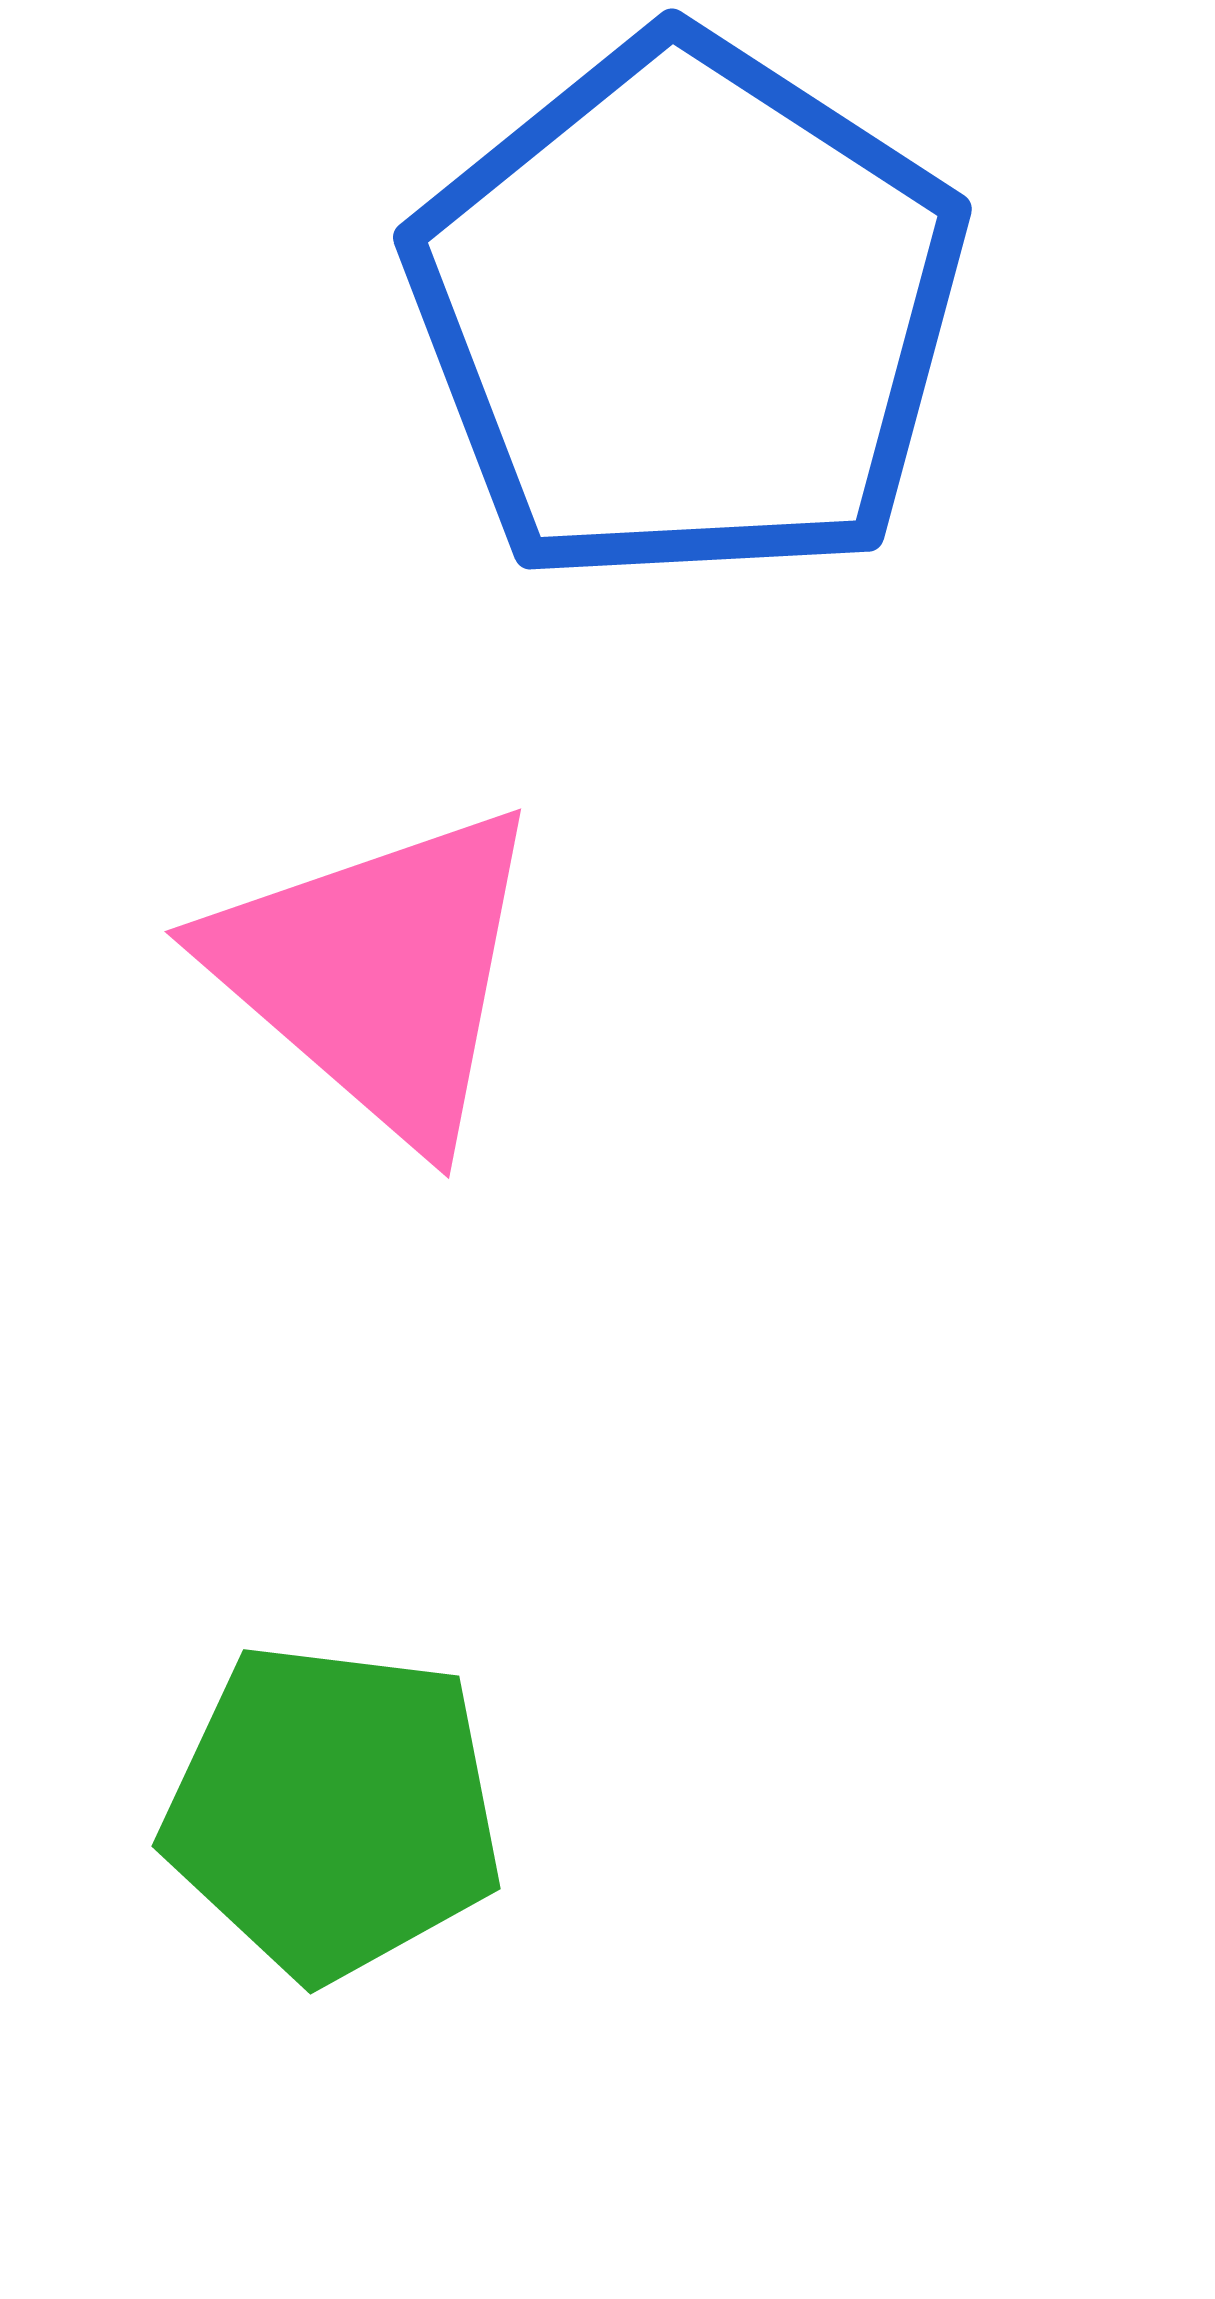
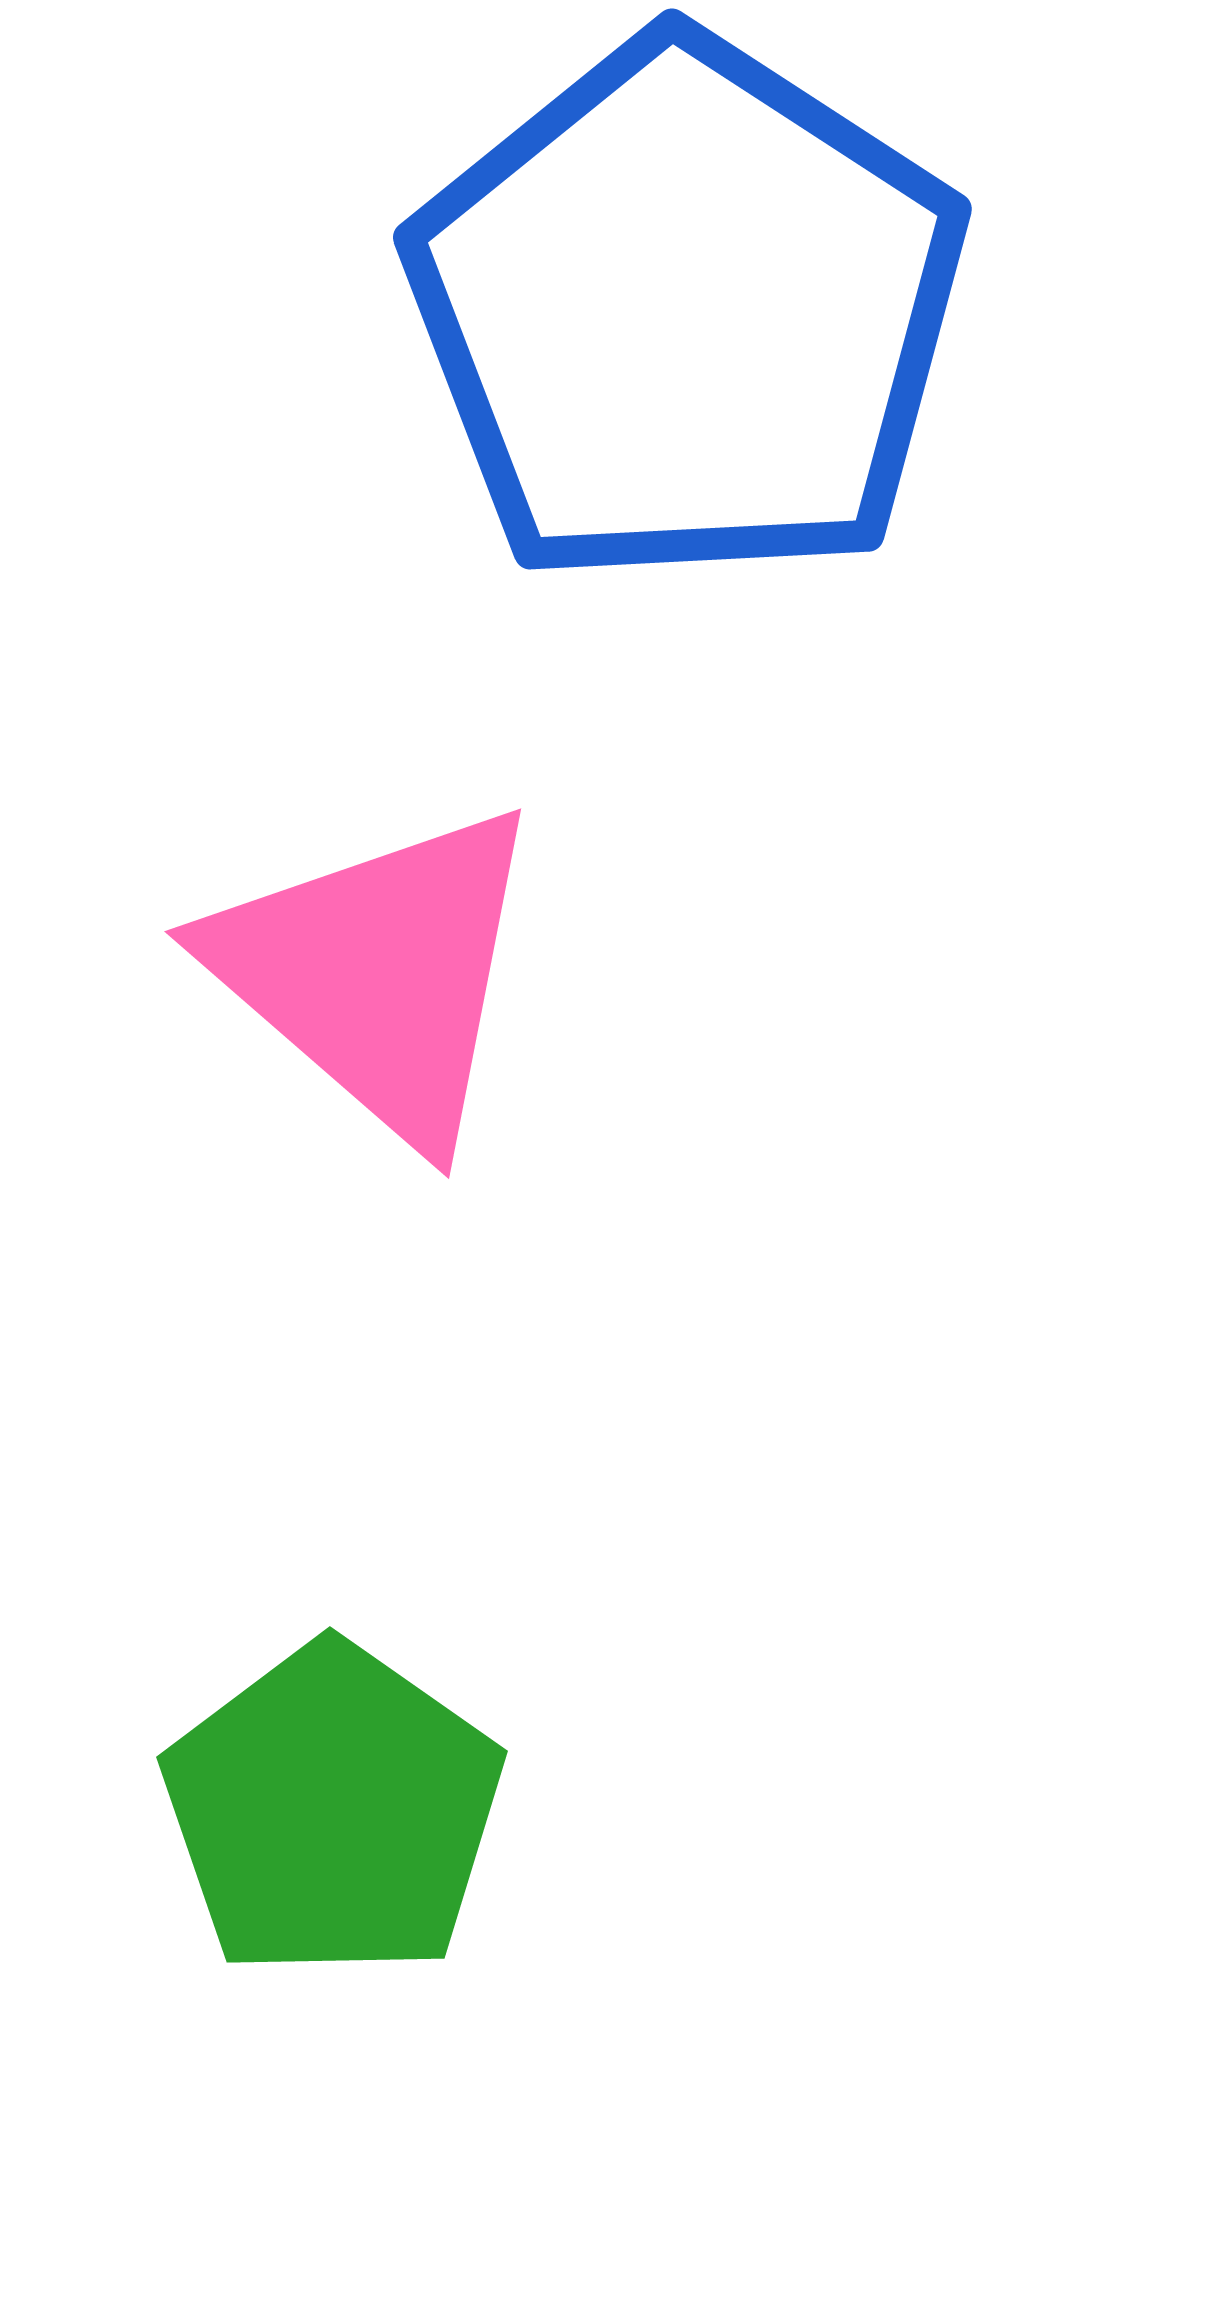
green pentagon: rotated 28 degrees clockwise
